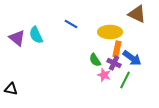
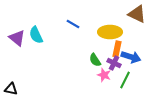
blue line: moved 2 px right
blue arrow: moved 1 px left, 1 px up; rotated 18 degrees counterclockwise
